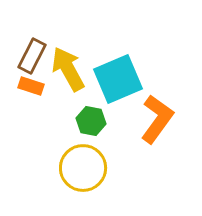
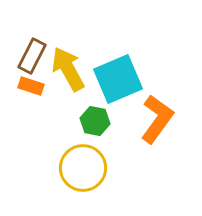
green hexagon: moved 4 px right
